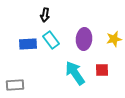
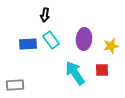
yellow star: moved 3 px left, 7 px down
